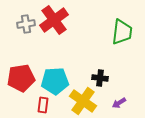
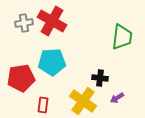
red cross: moved 2 px left, 1 px down; rotated 24 degrees counterclockwise
gray cross: moved 2 px left, 1 px up
green trapezoid: moved 5 px down
cyan pentagon: moved 3 px left, 19 px up
purple arrow: moved 2 px left, 5 px up
